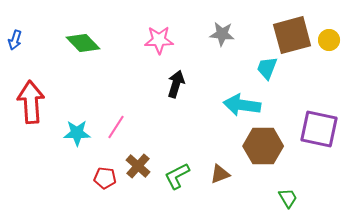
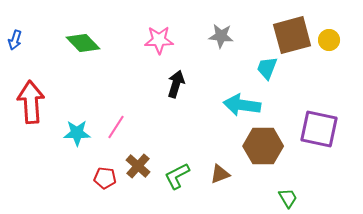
gray star: moved 1 px left, 2 px down
